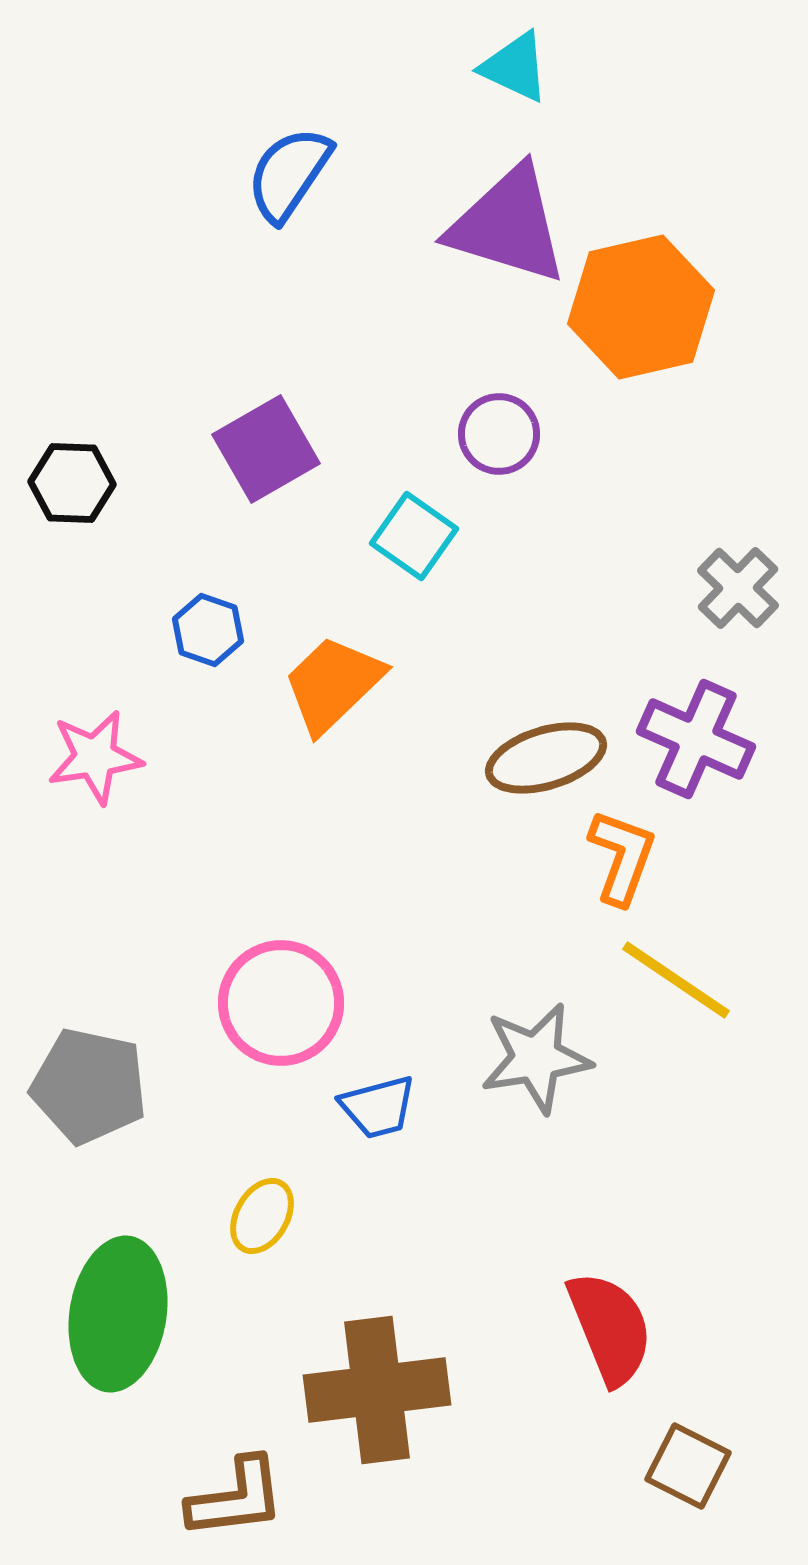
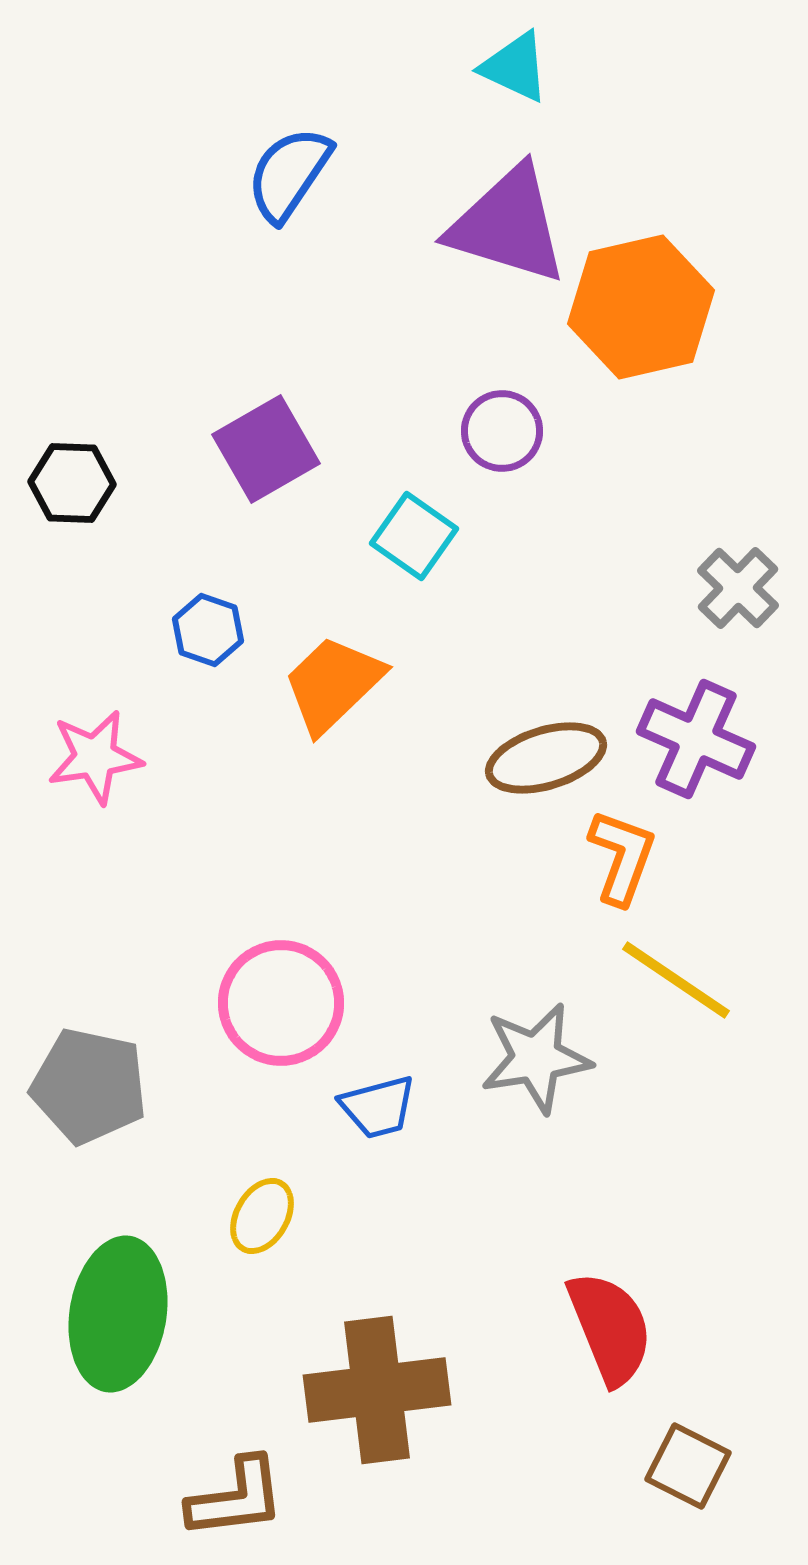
purple circle: moved 3 px right, 3 px up
